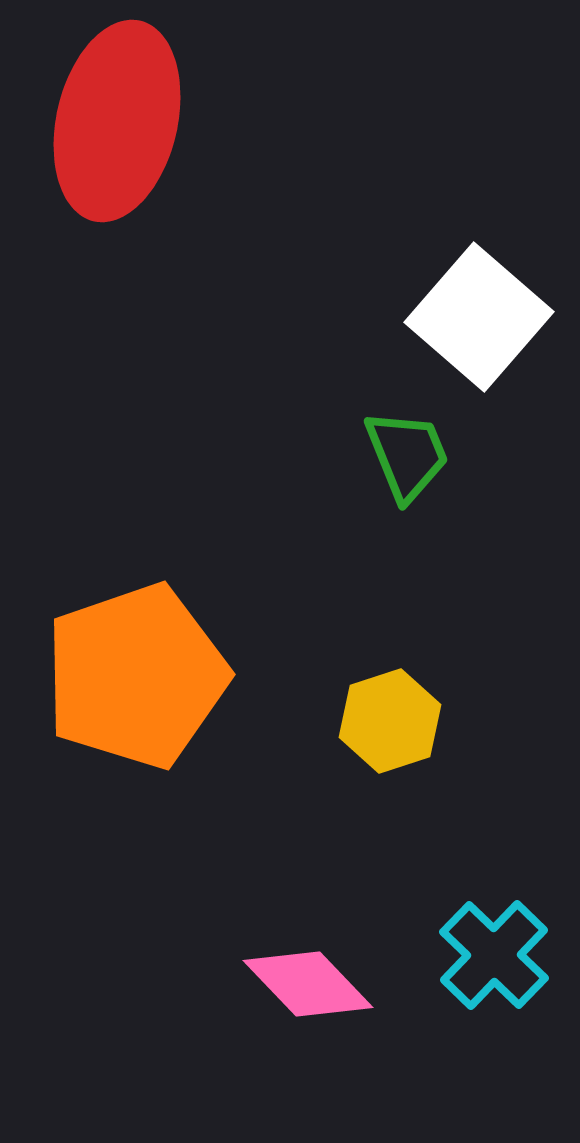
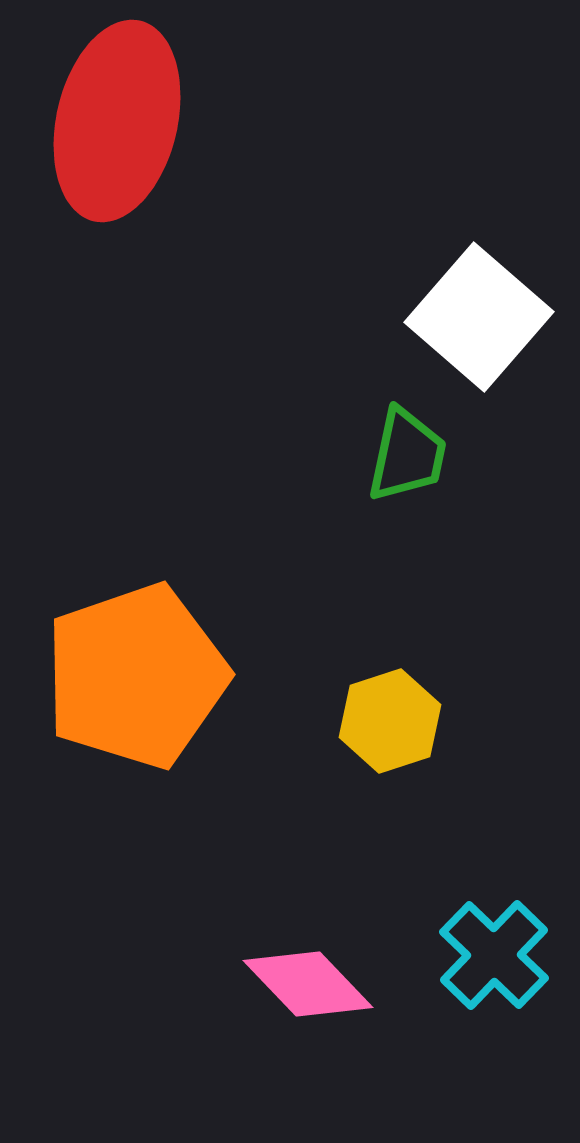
green trapezoid: rotated 34 degrees clockwise
